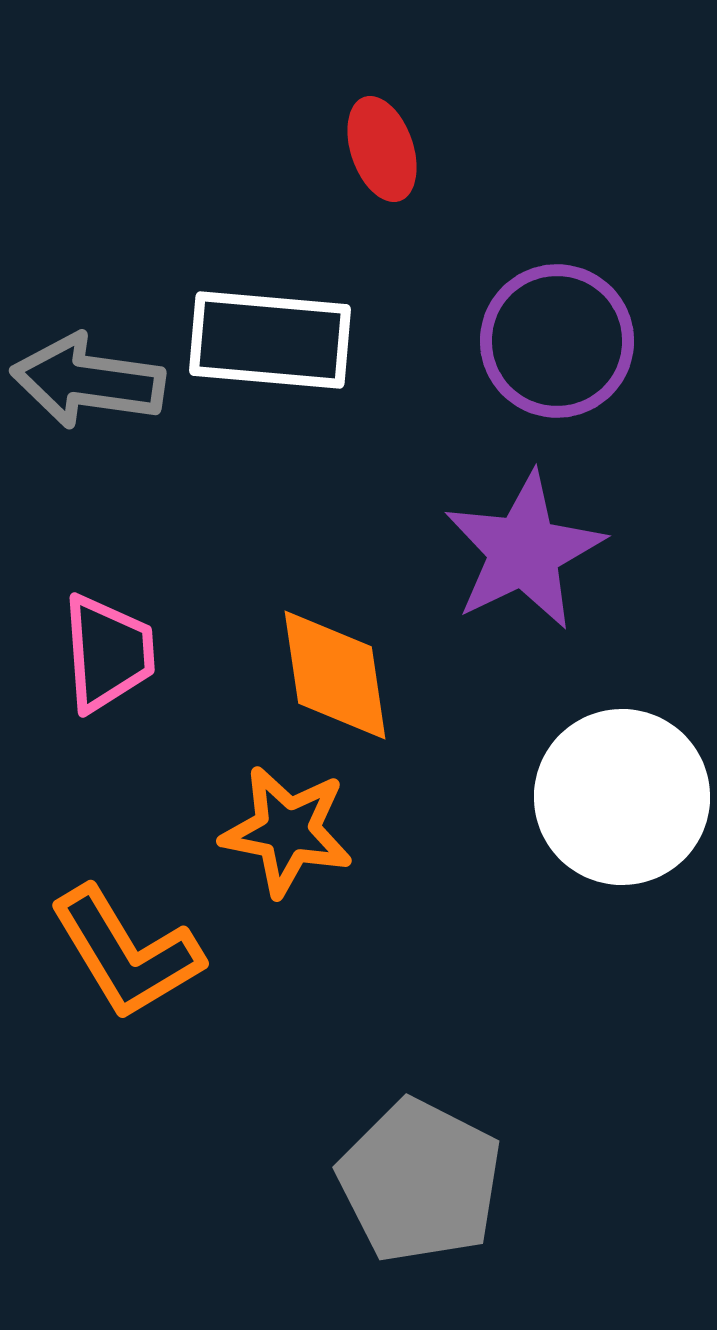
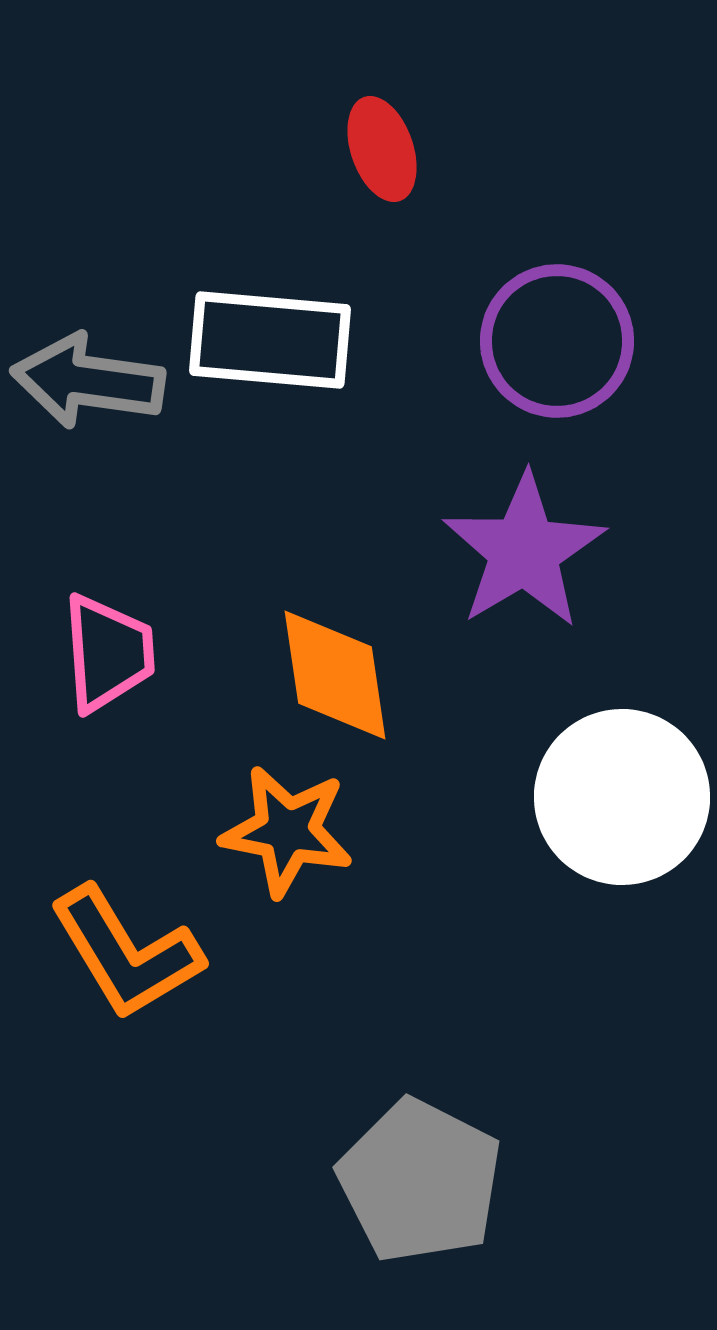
purple star: rotated 5 degrees counterclockwise
